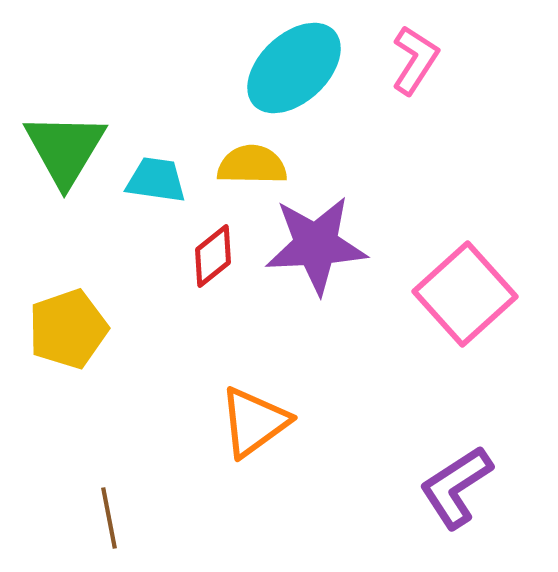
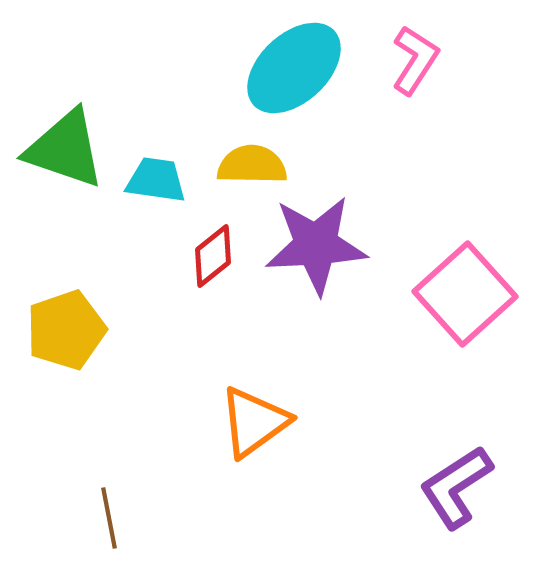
green triangle: rotated 42 degrees counterclockwise
yellow pentagon: moved 2 px left, 1 px down
